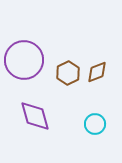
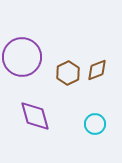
purple circle: moved 2 px left, 3 px up
brown diamond: moved 2 px up
